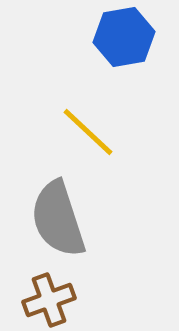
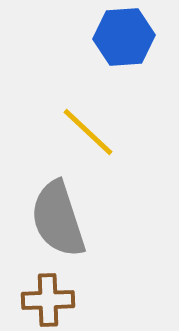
blue hexagon: rotated 6 degrees clockwise
brown cross: moved 1 px left; rotated 18 degrees clockwise
